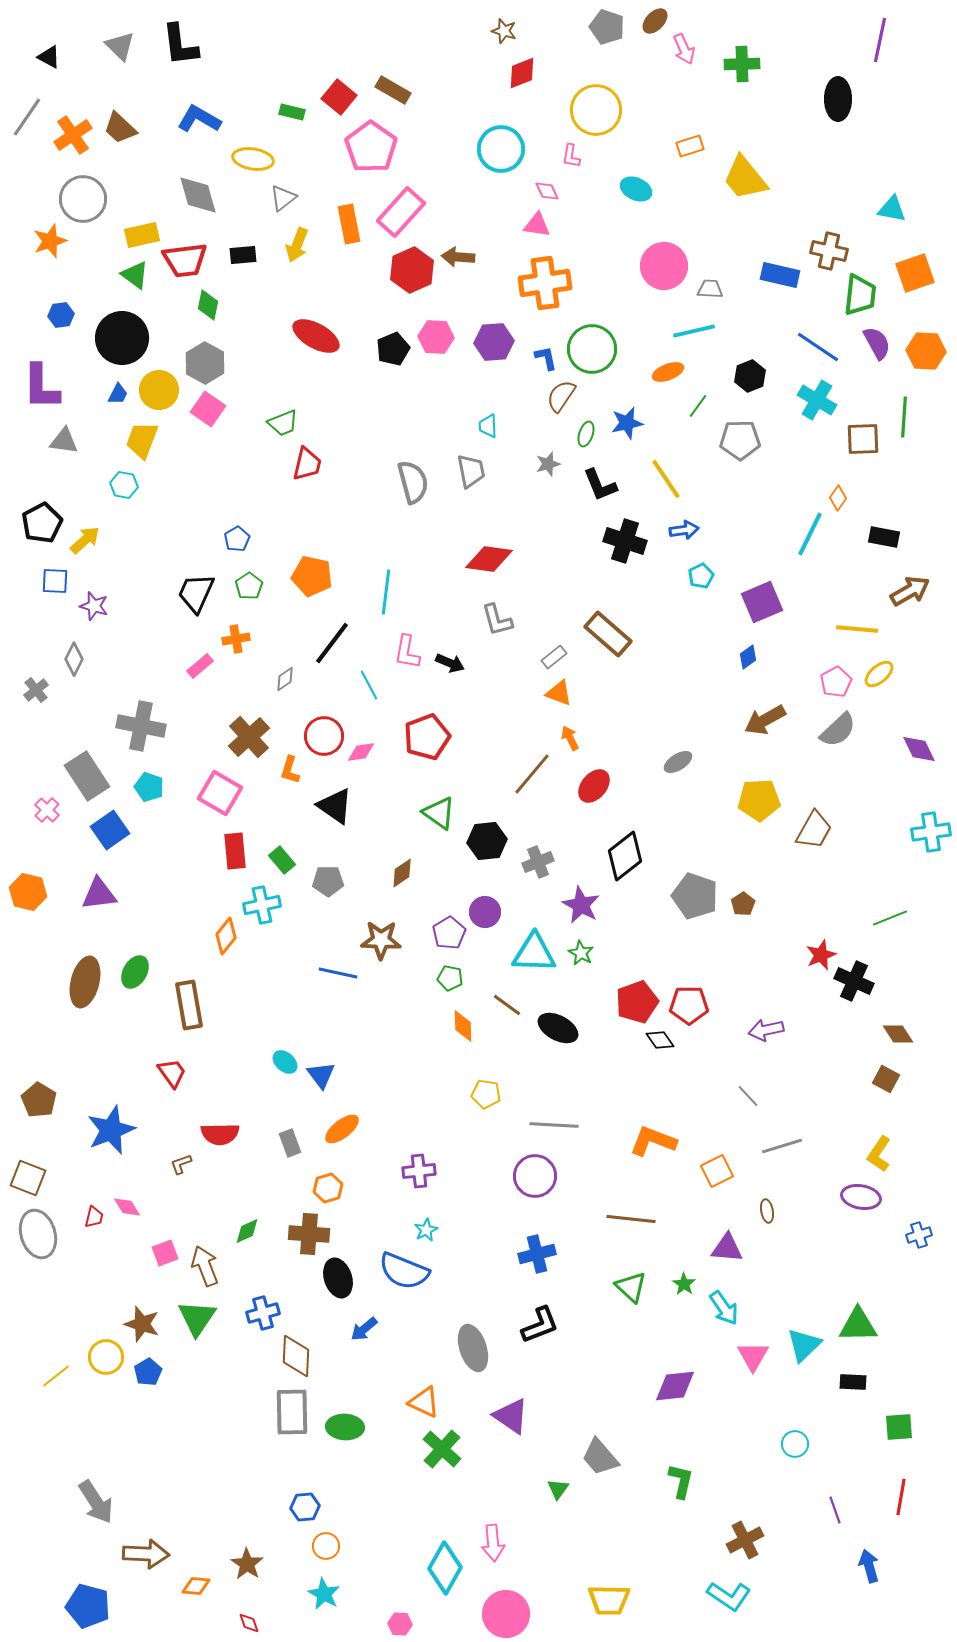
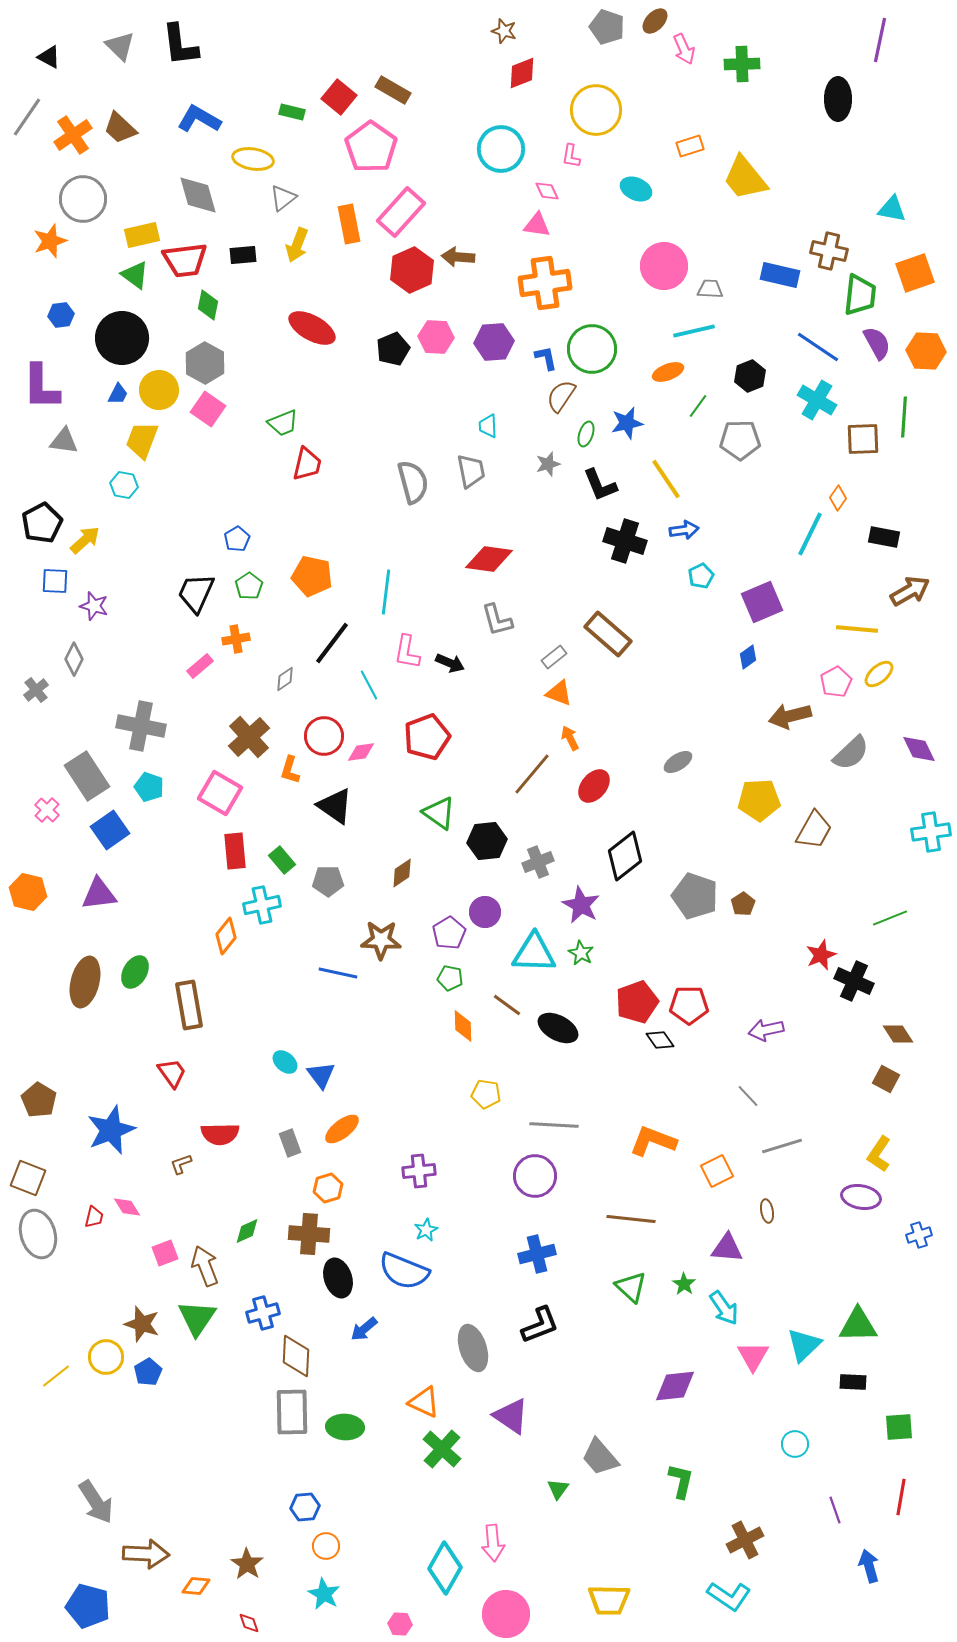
red ellipse at (316, 336): moved 4 px left, 8 px up
brown arrow at (765, 720): moved 25 px right, 4 px up; rotated 15 degrees clockwise
gray semicircle at (838, 730): moved 13 px right, 23 px down
